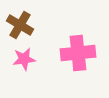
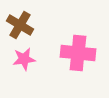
pink cross: rotated 12 degrees clockwise
